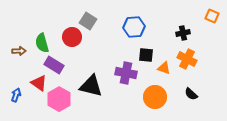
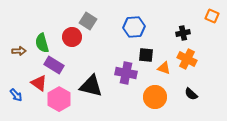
blue arrow: rotated 120 degrees clockwise
